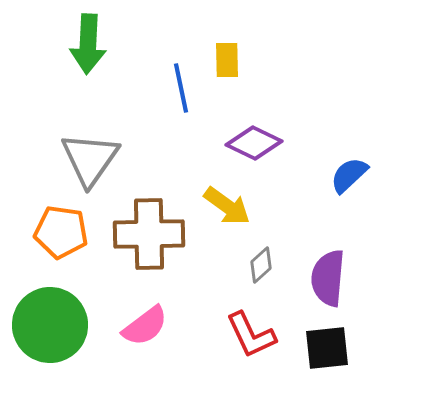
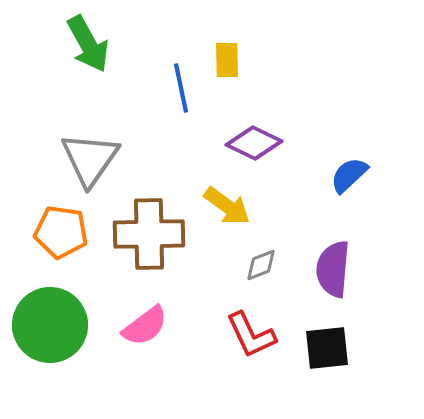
green arrow: rotated 32 degrees counterclockwise
gray diamond: rotated 21 degrees clockwise
purple semicircle: moved 5 px right, 9 px up
